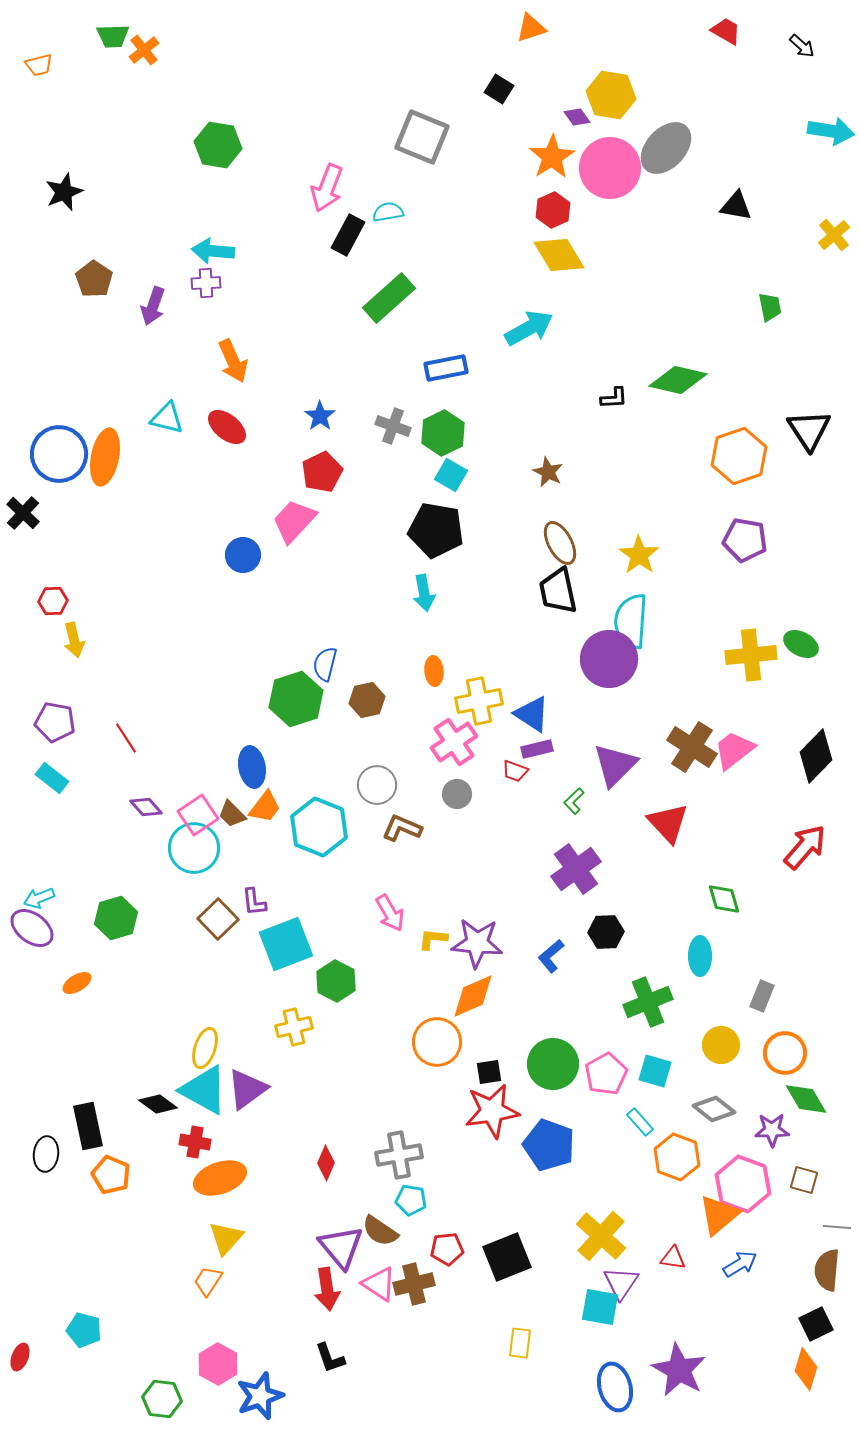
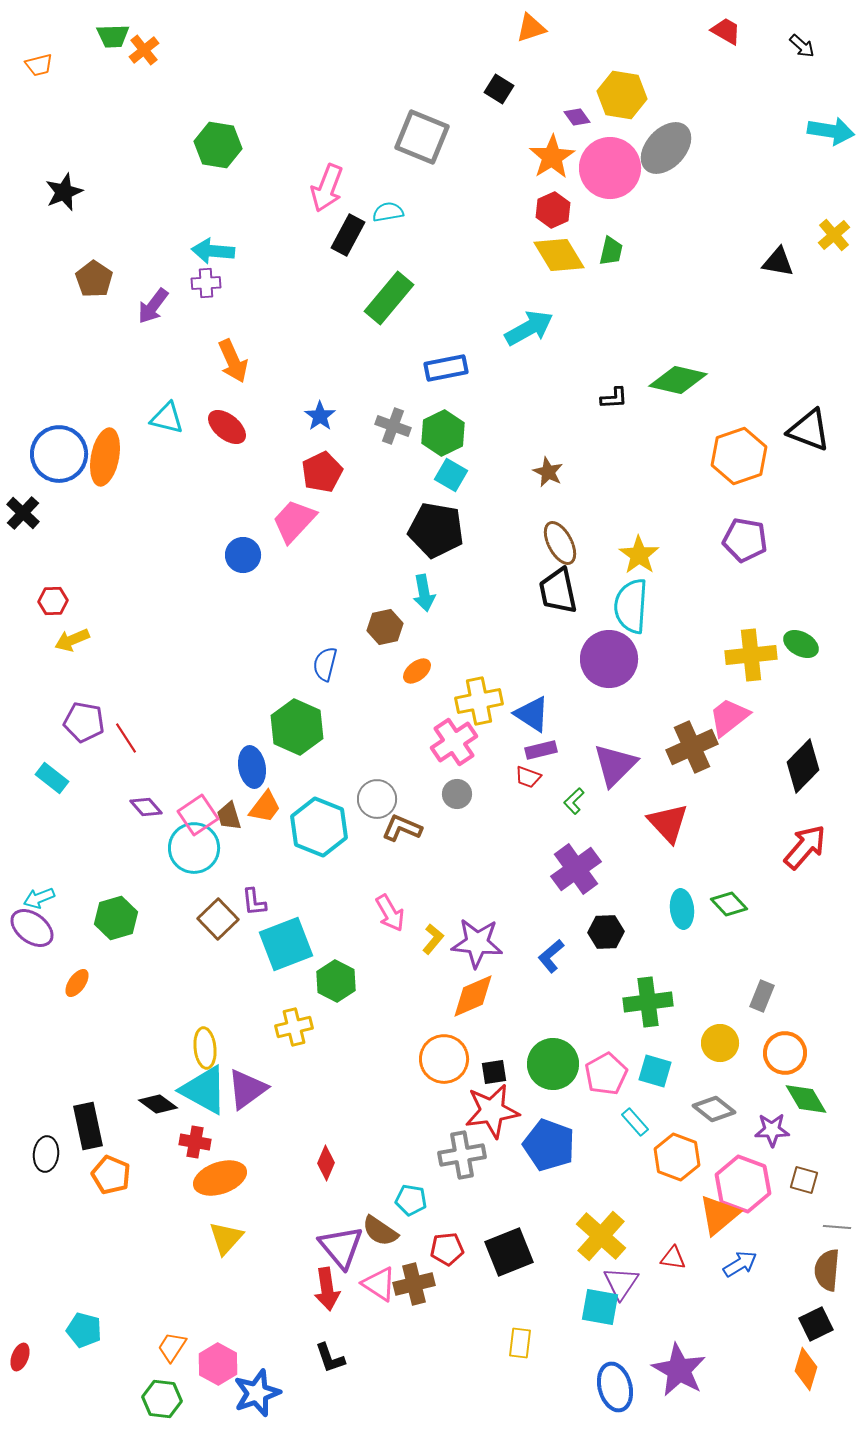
yellow hexagon at (611, 95): moved 11 px right
black triangle at (736, 206): moved 42 px right, 56 px down
green rectangle at (389, 298): rotated 8 degrees counterclockwise
purple arrow at (153, 306): rotated 18 degrees clockwise
green trapezoid at (770, 307): moved 159 px left, 56 px up; rotated 24 degrees clockwise
black triangle at (809, 430): rotated 36 degrees counterclockwise
cyan semicircle at (631, 621): moved 15 px up
yellow arrow at (74, 640): moved 2 px left; rotated 80 degrees clockwise
orange ellipse at (434, 671): moved 17 px left; rotated 56 degrees clockwise
green hexagon at (296, 699): moved 1 px right, 28 px down; rotated 18 degrees counterclockwise
brown hexagon at (367, 700): moved 18 px right, 73 px up
purple pentagon at (55, 722): moved 29 px right
brown cross at (692, 747): rotated 33 degrees clockwise
purple rectangle at (537, 749): moved 4 px right, 1 px down
pink trapezoid at (734, 750): moved 5 px left, 33 px up
black diamond at (816, 756): moved 13 px left, 10 px down
red trapezoid at (515, 771): moved 13 px right, 6 px down
gray circle at (377, 785): moved 14 px down
brown trapezoid at (232, 814): moved 3 px left, 2 px down; rotated 28 degrees clockwise
green diamond at (724, 899): moved 5 px right, 5 px down; rotated 27 degrees counterclockwise
yellow L-shape at (433, 939): rotated 124 degrees clockwise
cyan ellipse at (700, 956): moved 18 px left, 47 px up; rotated 6 degrees counterclockwise
orange ellipse at (77, 983): rotated 24 degrees counterclockwise
green cross at (648, 1002): rotated 15 degrees clockwise
orange circle at (437, 1042): moved 7 px right, 17 px down
yellow circle at (721, 1045): moved 1 px left, 2 px up
yellow ellipse at (205, 1048): rotated 24 degrees counterclockwise
black square at (489, 1072): moved 5 px right
cyan rectangle at (640, 1122): moved 5 px left
gray cross at (399, 1155): moved 63 px right
black square at (507, 1257): moved 2 px right, 5 px up
orange trapezoid at (208, 1281): moved 36 px left, 66 px down
blue star at (260, 1396): moved 3 px left, 3 px up
